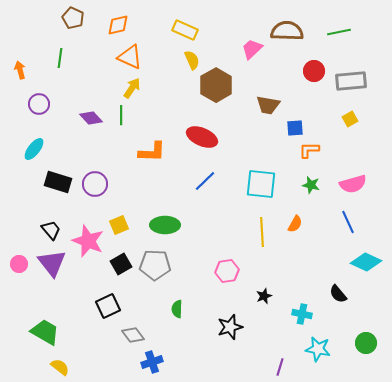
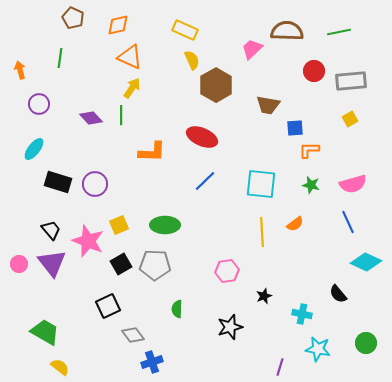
orange semicircle at (295, 224): rotated 24 degrees clockwise
